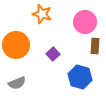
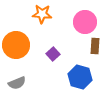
orange star: rotated 12 degrees counterclockwise
